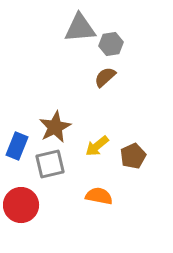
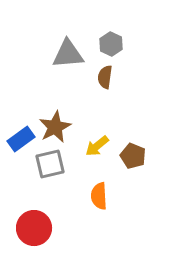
gray triangle: moved 12 px left, 26 px down
gray hexagon: rotated 25 degrees counterclockwise
brown semicircle: rotated 40 degrees counterclockwise
blue rectangle: moved 4 px right, 7 px up; rotated 32 degrees clockwise
brown pentagon: rotated 25 degrees counterclockwise
orange semicircle: rotated 104 degrees counterclockwise
red circle: moved 13 px right, 23 px down
